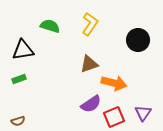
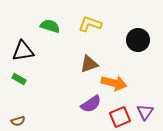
yellow L-shape: rotated 105 degrees counterclockwise
black triangle: moved 1 px down
green rectangle: rotated 48 degrees clockwise
purple triangle: moved 2 px right, 1 px up
red square: moved 6 px right
